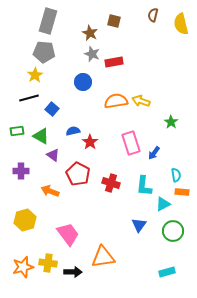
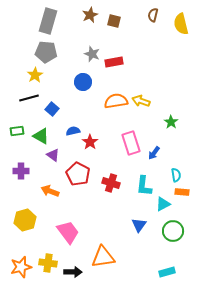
brown star: moved 18 px up; rotated 21 degrees clockwise
gray pentagon: moved 2 px right
pink trapezoid: moved 2 px up
orange star: moved 2 px left
